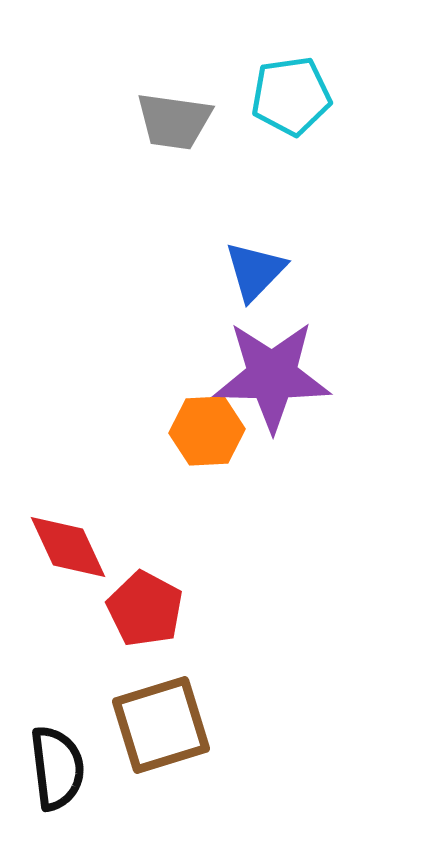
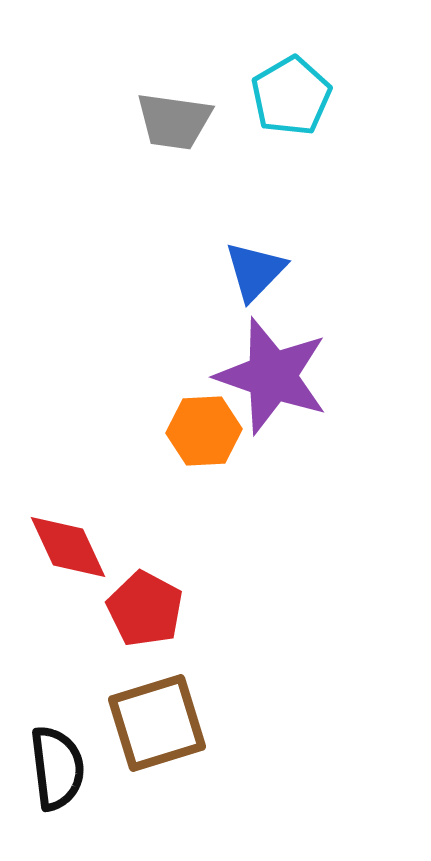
cyan pentagon: rotated 22 degrees counterclockwise
purple star: rotated 18 degrees clockwise
orange hexagon: moved 3 px left
brown square: moved 4 px left, 2 px up
